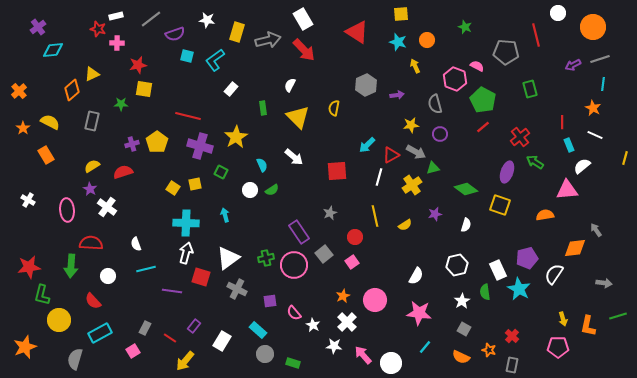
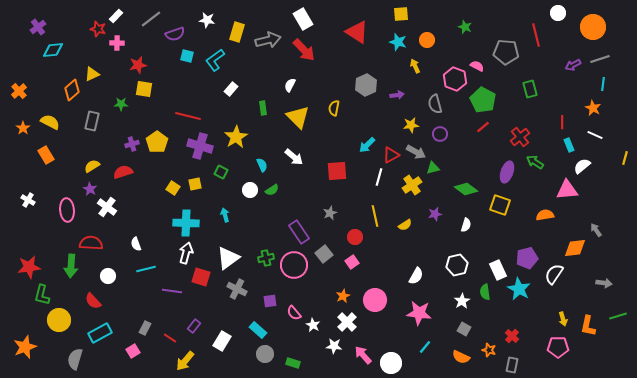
white rectangle at (116, 16): rotated 32 degrees counterclockwise
